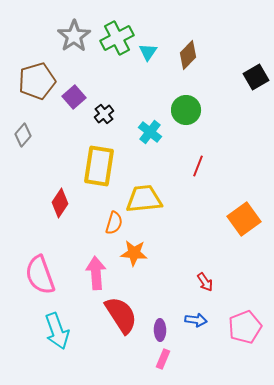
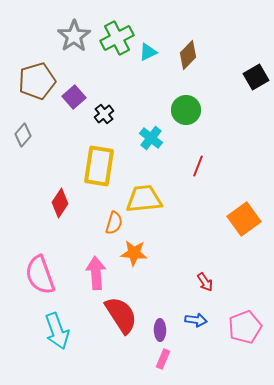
cyan triangle: rotated 30 degrees clockwise
cyan cross: moved 1 px right, 6 px down
